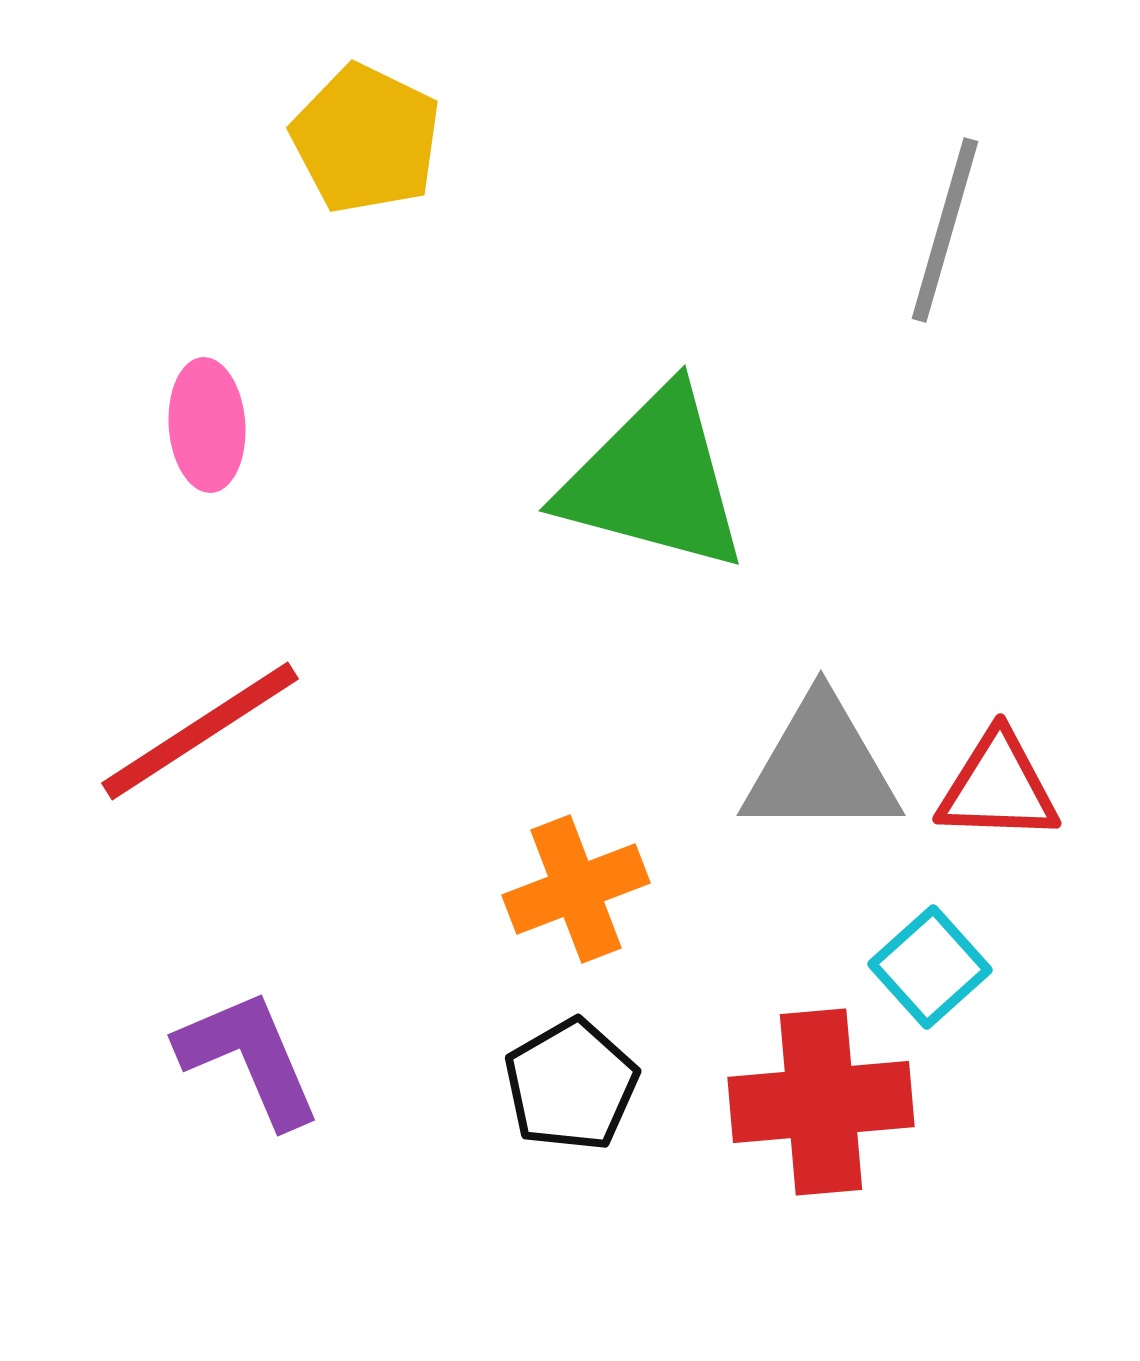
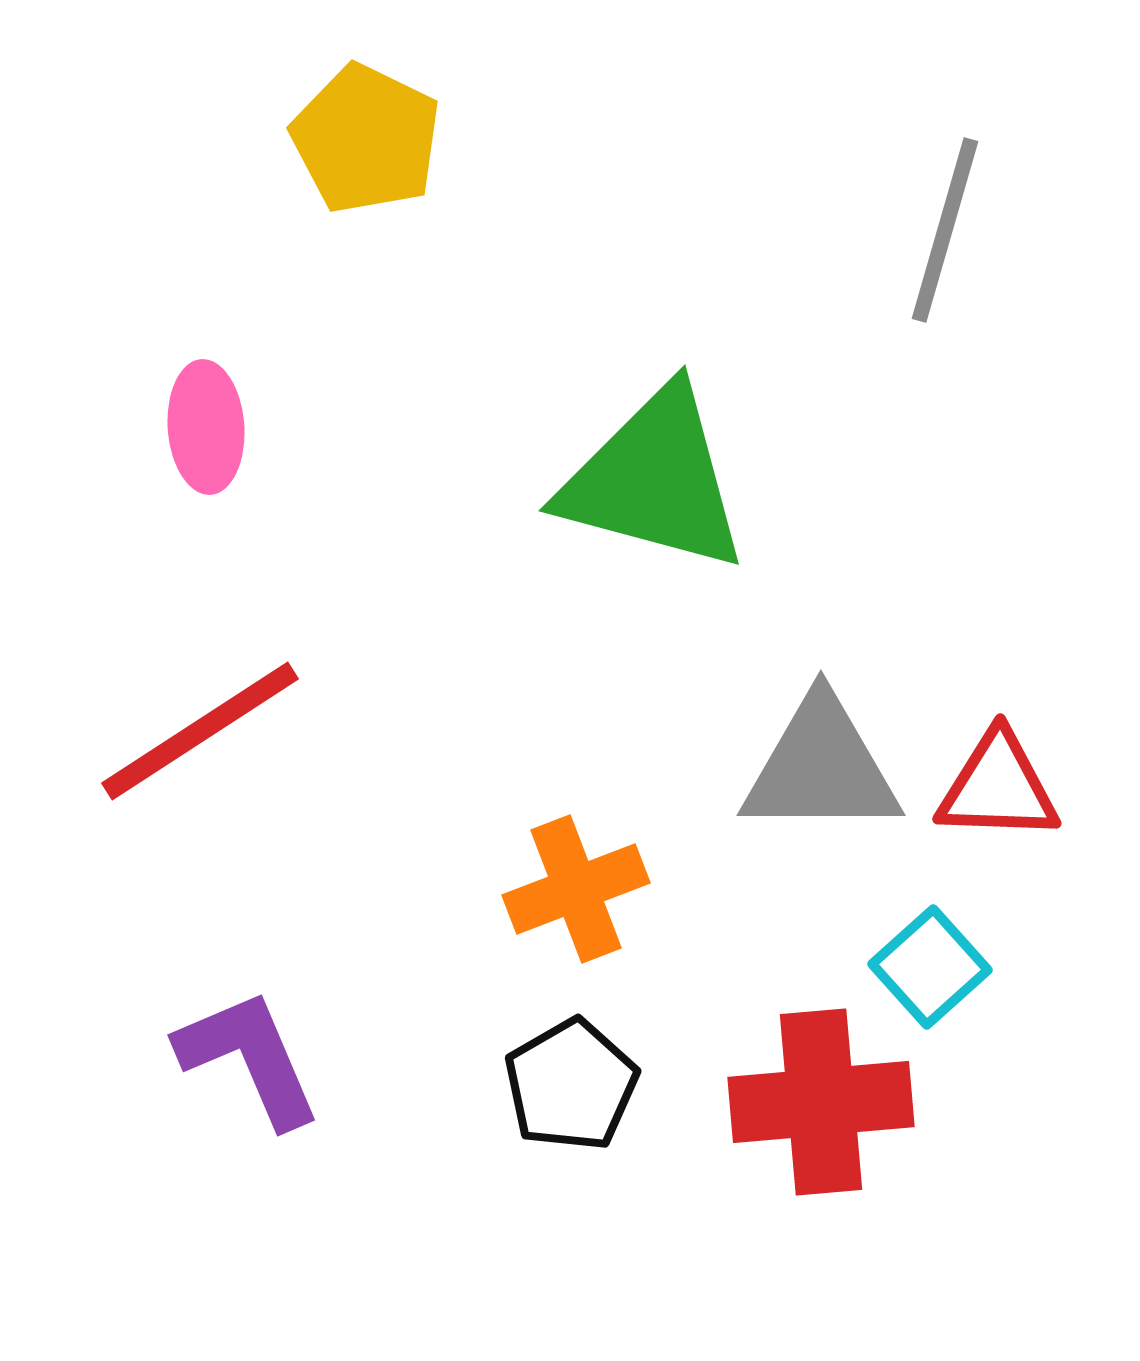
pink ellipse: moved 1 px left, 2 px down
